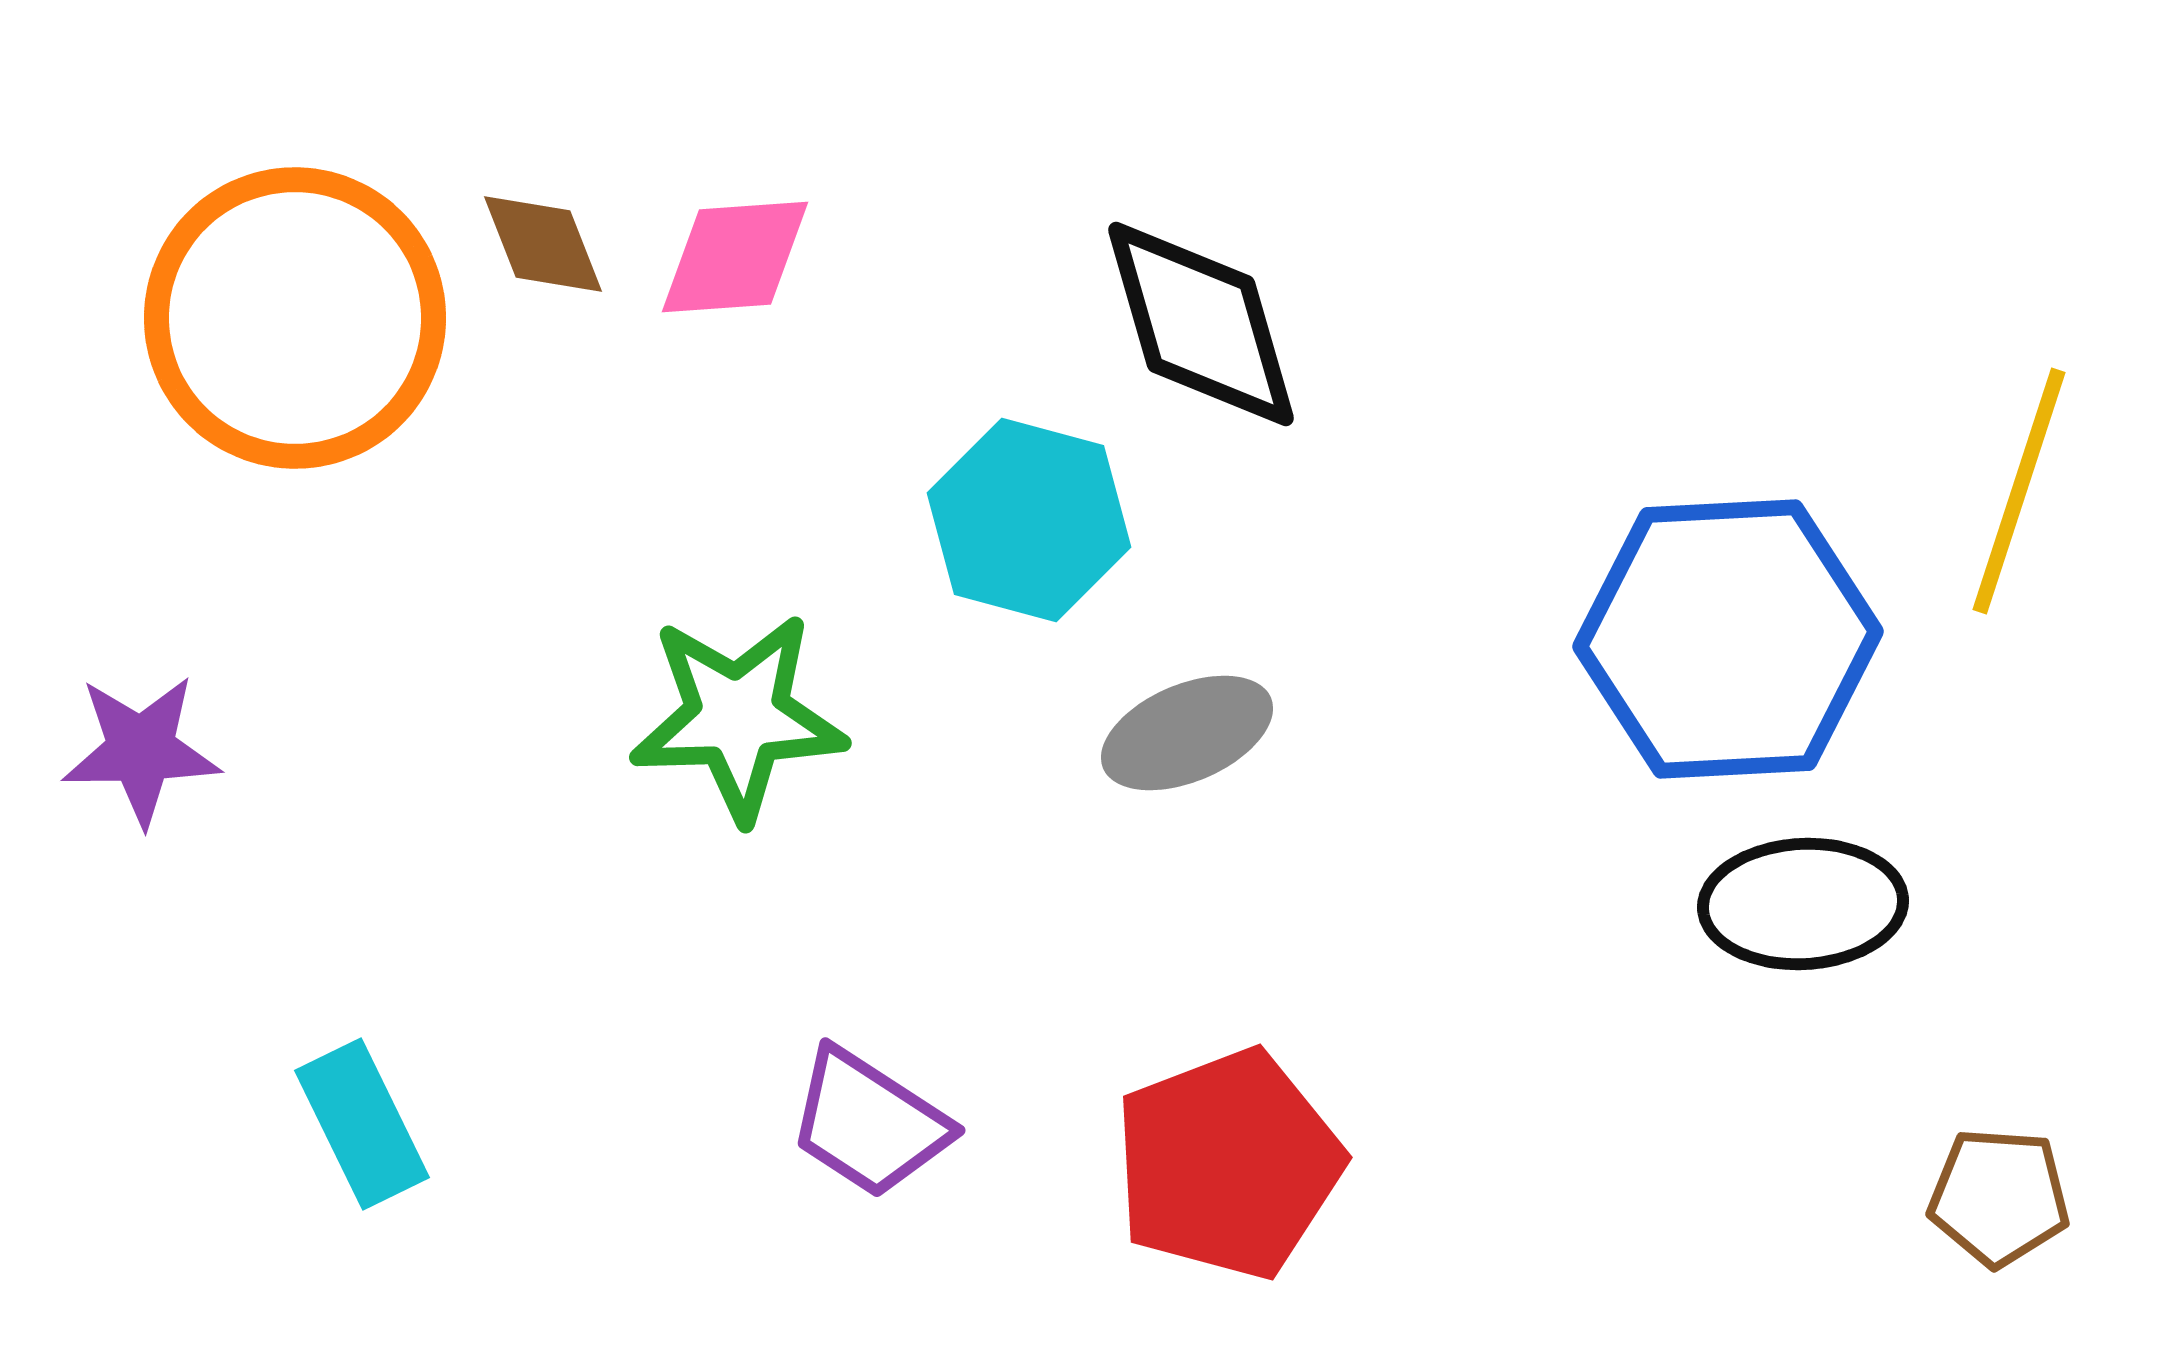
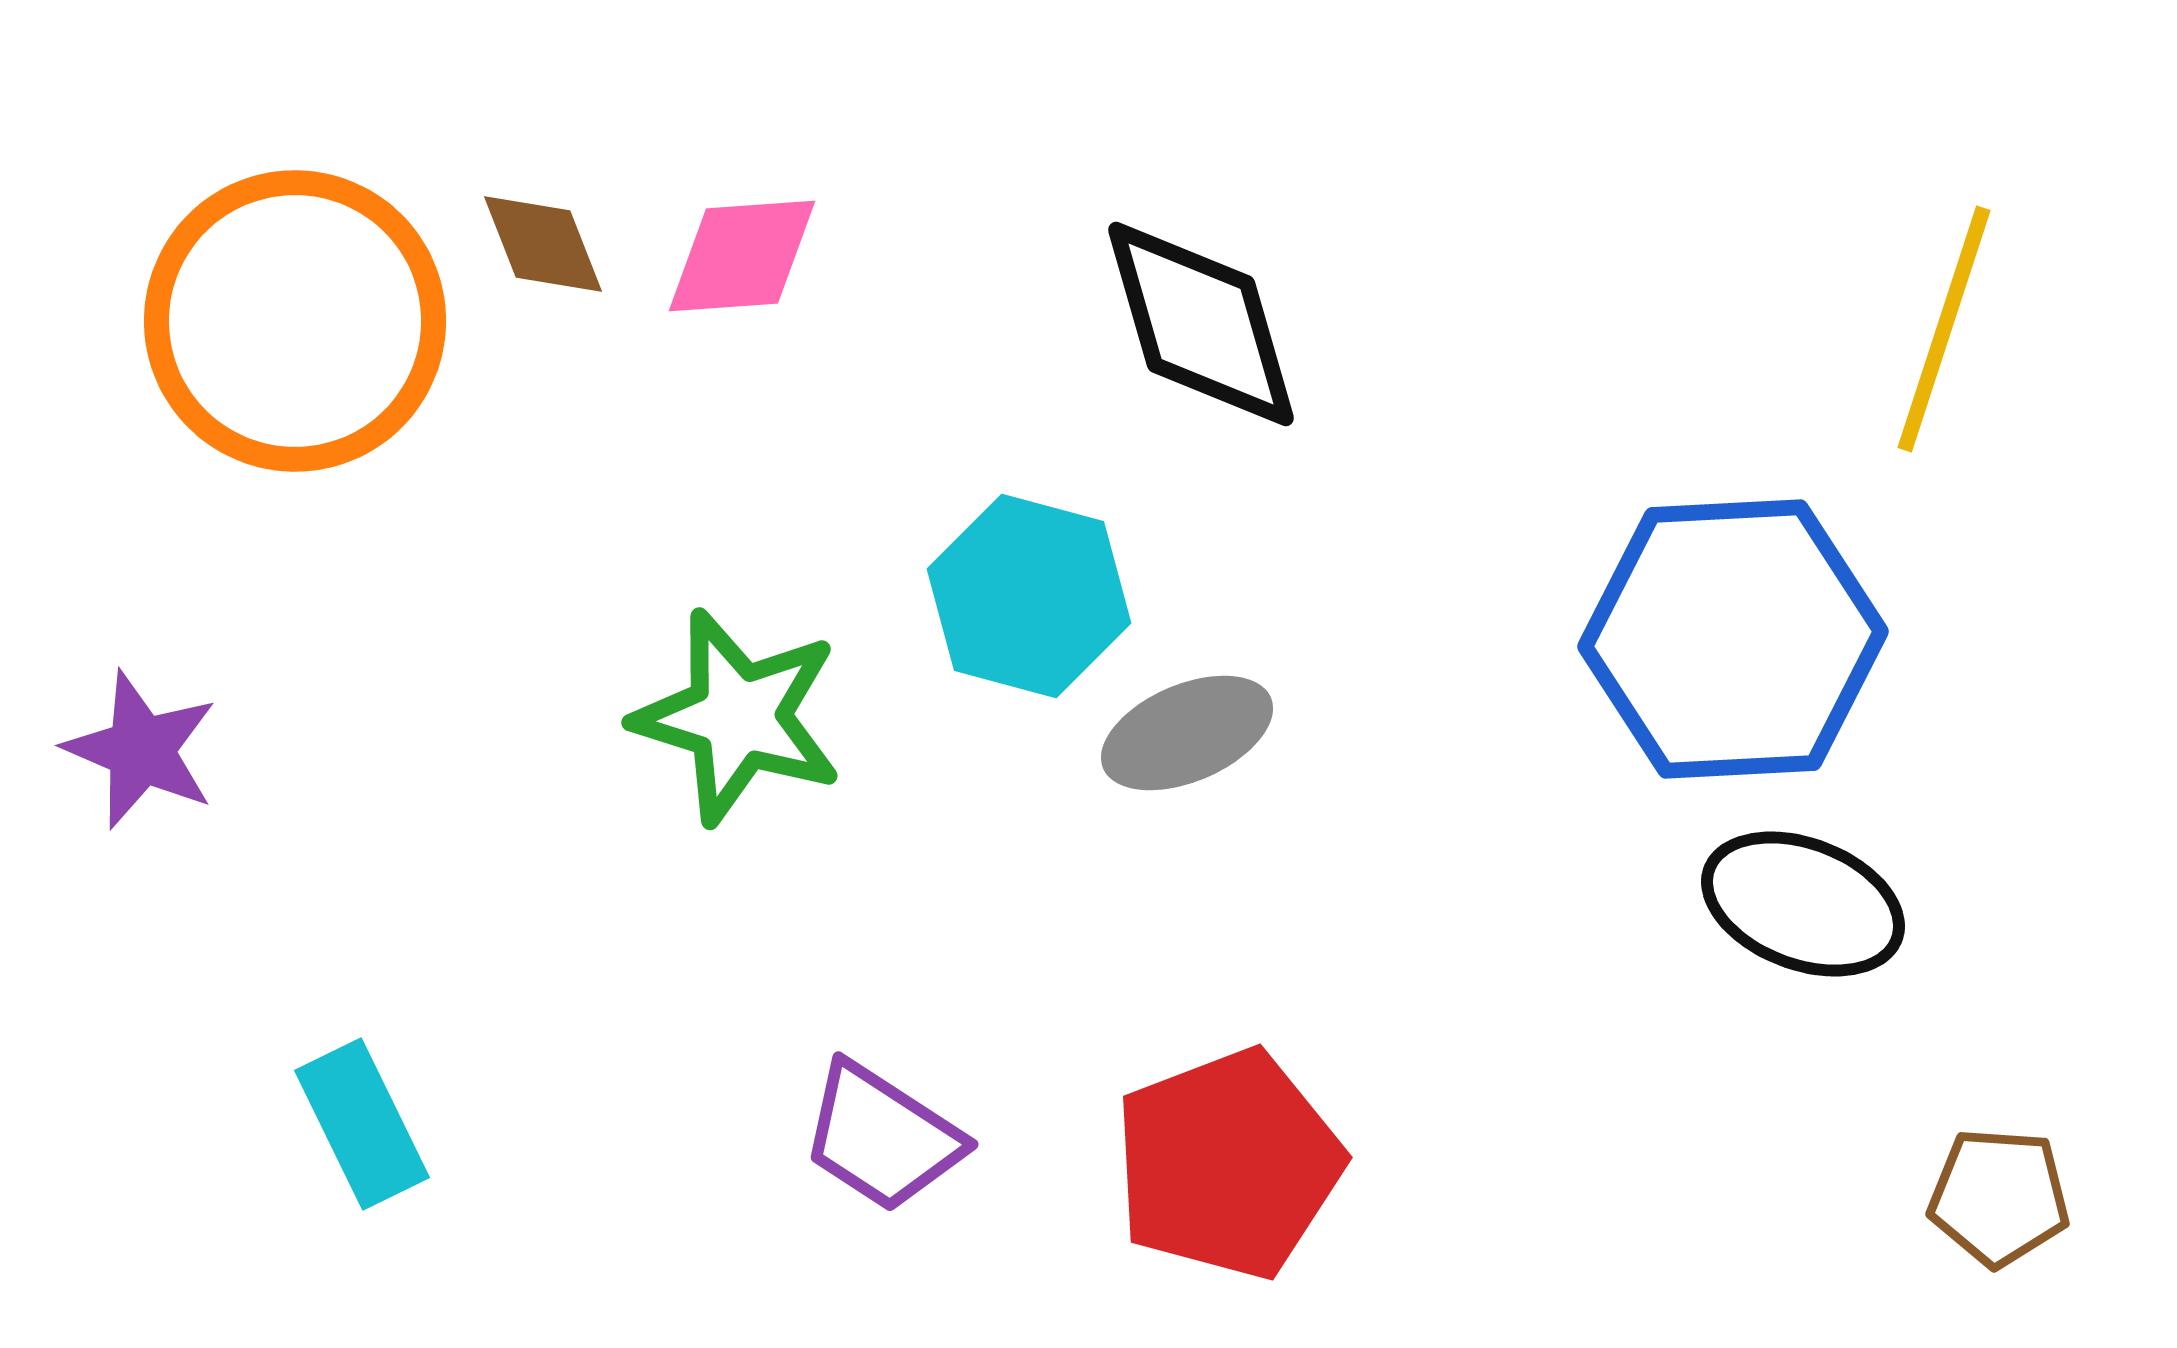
pink diamond: moved 7 px right, 1 px up
orange circle: moved 3 px down
yellow line: moved 75 px left, 162 px up
cyan hexagon: moved 76 px down
blue hexagon: moved 5 px right
green star: rotated 19 degrees clockwise
purple star: rotated 24 degrees clockwise
black ellipse: rotated 24 degrees clockwise
purple trapezoid: moved 13 px right, 14 px down
